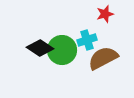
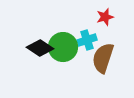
red star: moved 3 px down
green circle: moved 1 px right, 3 px up
brown semicircle: rotated 44 degrees counterclockwise
